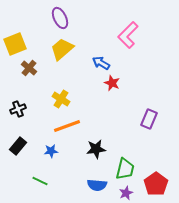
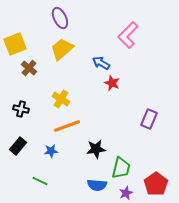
black cross: moved 3 px right; rotated 35 degrees clockwise
green trapezoid: moved 4 px left, 1 px up
